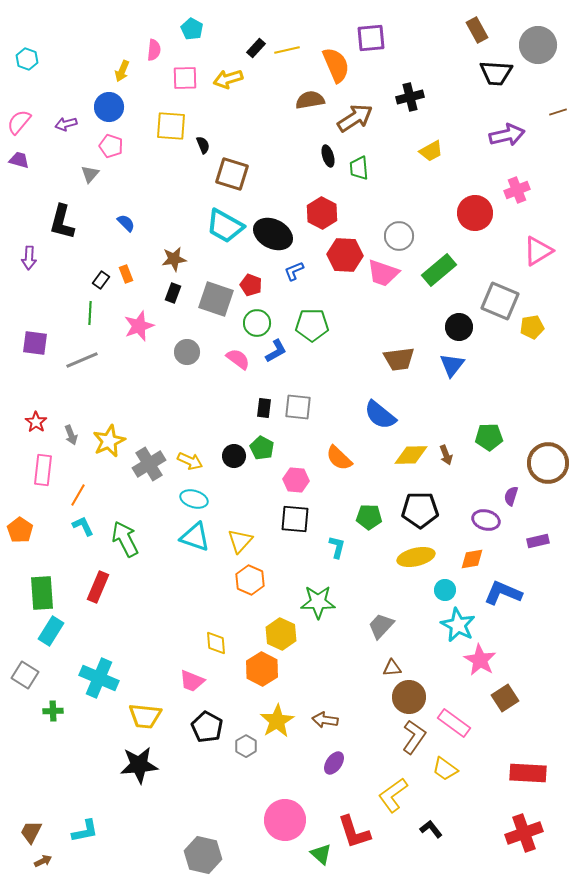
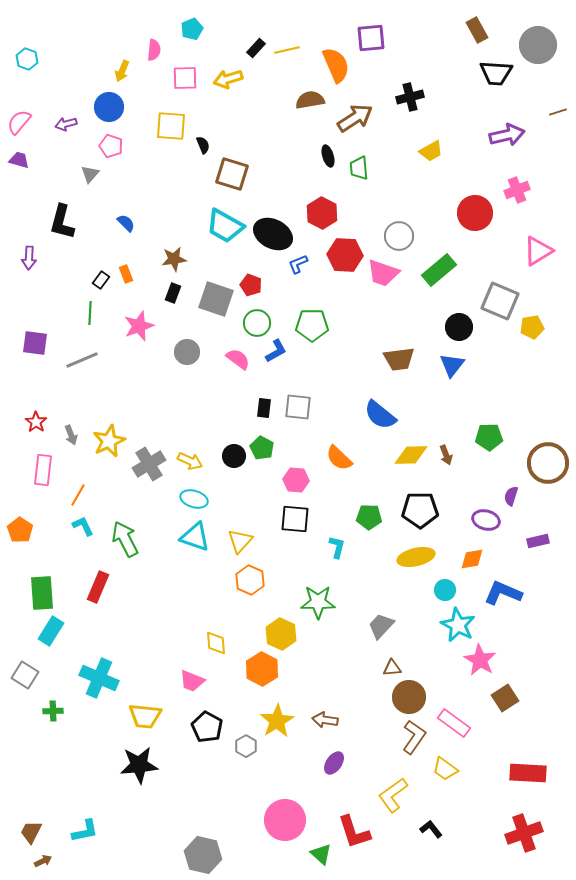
cyan pentagon at (192, 29): rotated 20 degrees clockwise
blue L-shape at (294, 271): moved 4 px right, 7 px up
